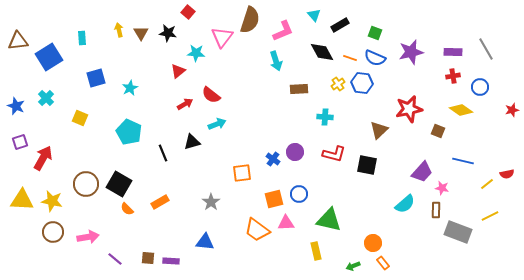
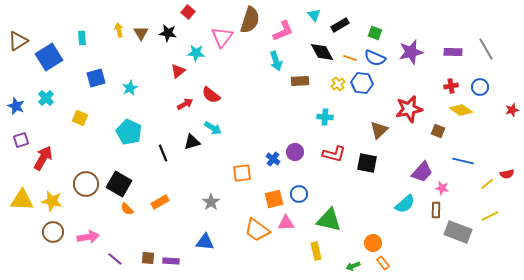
brown triangle at (18, 41): rotated 25 degrees counterclockwise
red cross at (453, 76): moved 2 px left, 10 px down
brown rectangle at (299, 89): moved 1 px right, 8 px up
cyan arrow at (217, 124): moved 4 px left, 4 px down; rotated 54 degrees clockwise
purple square at (20, 142): moved 1 px right, 2 px up
black square at (367, 165): moved 2 px up
